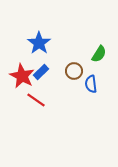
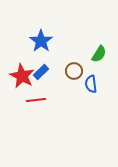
blue star: moved 2 px right, 2 px up
red line: rotated 42 degrees counterclockwise
